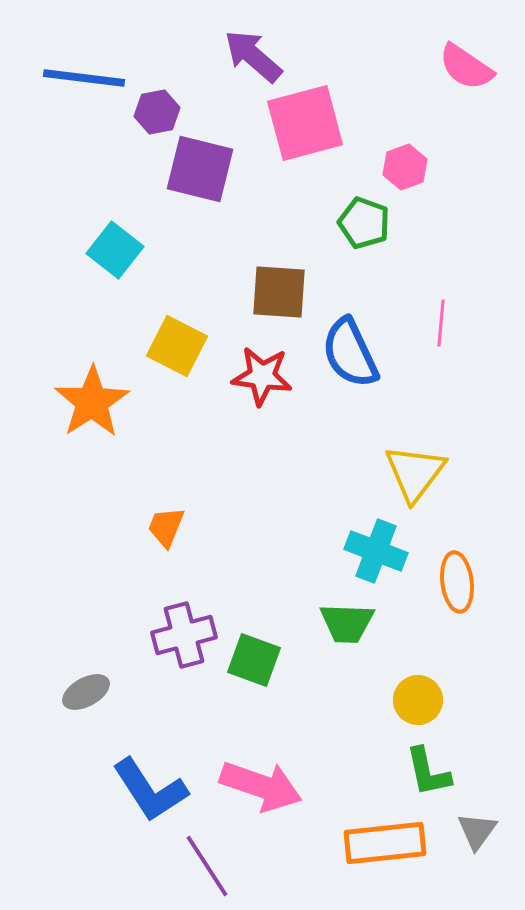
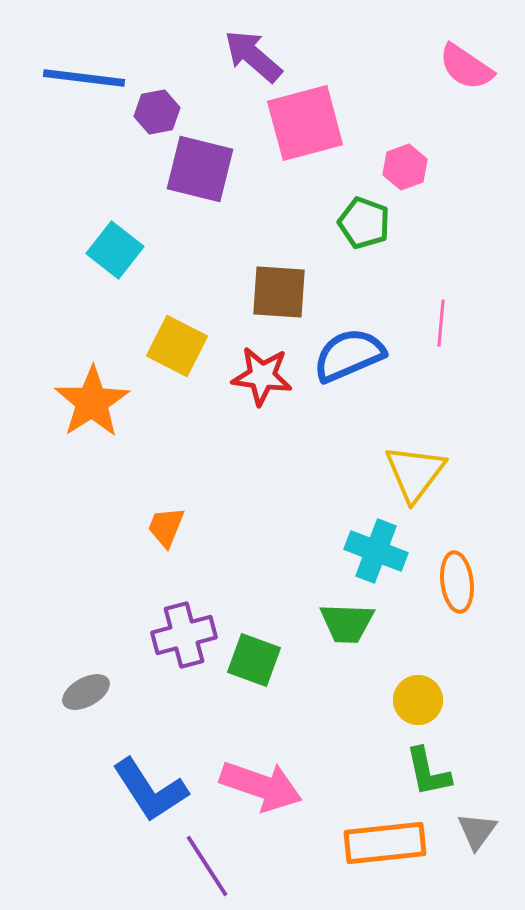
blue semicircle: moved 1 px left, 2 px down; rotated 92 degrees clockwise
